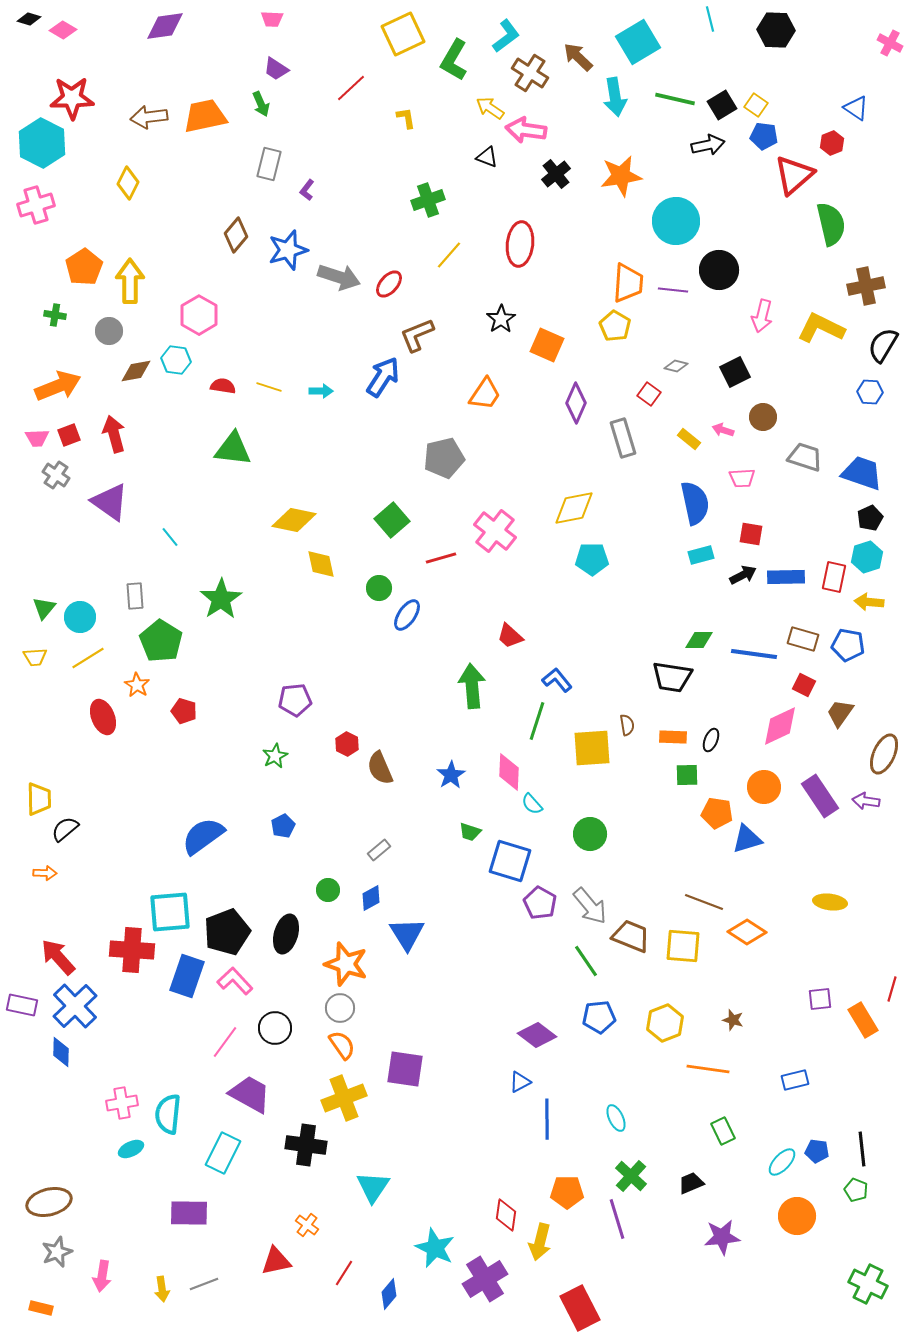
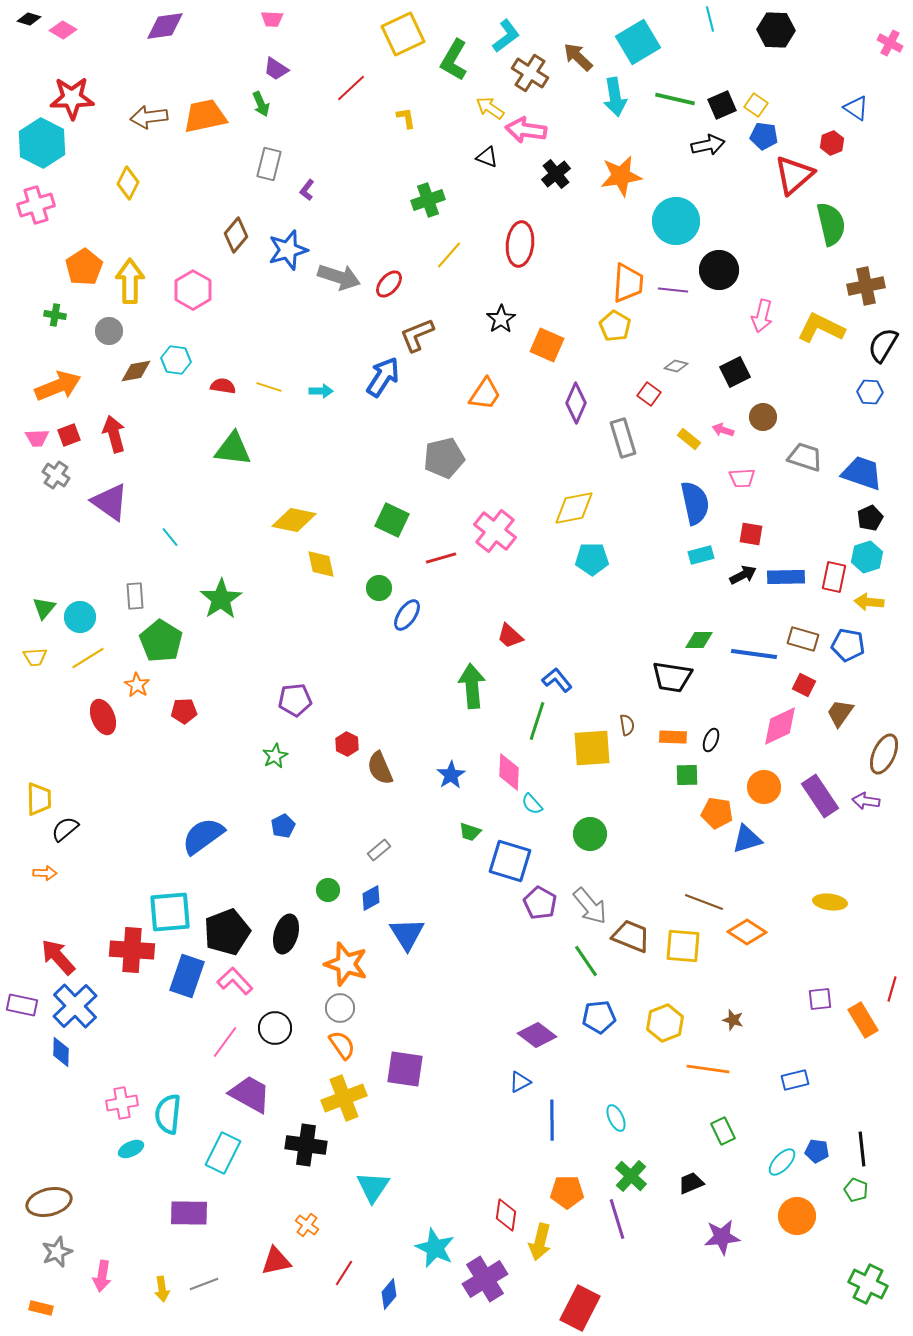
black square at (722, 105): rotated 8 degrees clockwise
pink hexagon at (199, 315): moved 6 px left, 25 px up
green square at (392, 520): rotated 24 degrees counterclockwise
red pentagon at (184, 711): rotated 20 degrees counterclockwise
blue line at (547, 1119): moved 5 px right, 1 px down
red rectangle at (580, 1308): rotated 54 degrees clockwise
